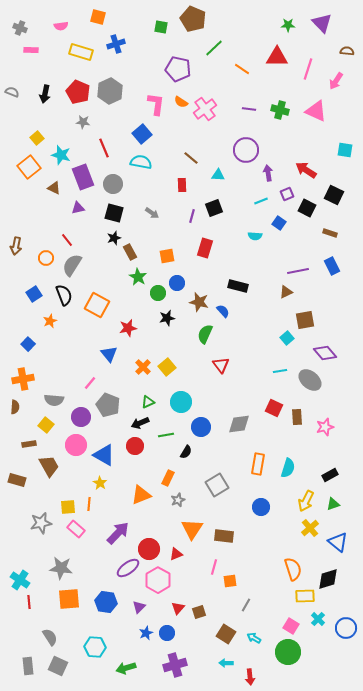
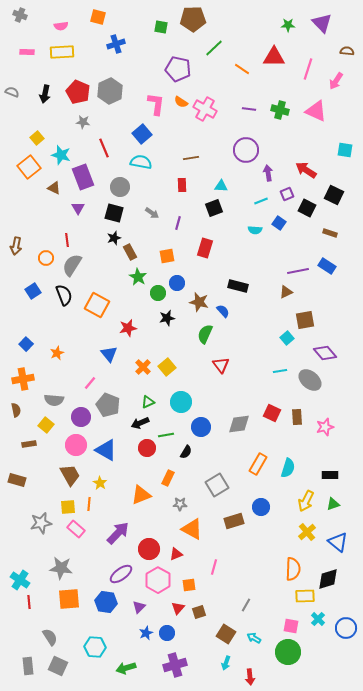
brown pentagon at (193, 19): rotated 25 degrees counterclockwise
gray cross at (20, 28): moved 13 px up
pink rectangle at (31, 50): moved 4 px left, 2 px down
yellow rectangle at (81, 52): moved 19 px left; rotated 20 degrees counterclockwise
red triangle at (277, 57): moved 3 px left
pink cross at (205, 109): rotated 25 degrees counterclockwise
brown line at (191, 158): rotated 49 degrees counterclockwise
cyan triangle at (218, 175): moved 3 px right, 11 px down
gray circle at (113, 184): moved 7 px right, 3 px down
purple triangle at (78, 208): rotated 48 degrees counterclockwise
purple line at (192, 216): moved 14 px left, 7 px down
cyan semicircle at (255, 236): moved 6 px up
red line at (67, 240): rotated 32 degrees clockwise
blue rectangle at (332, 266): moved 5 px left; rotated 30 degrees counterclockwise
blue square at (34, 294): moved 1 px left, 3 px up
orange star at (50, 321): moved 7 px right, 32 px down
blue square at (28, 344): moved 2 px left
brown semicircle at (15, 407): moved 1 px right, 3 px down; rotated 16 degrees counterclockwise
red square at (274, 408): moved 2 px left, 5 px down
red circle at (135, 446): moved 12 px right, 2 px down
blue triangle at (104, 455): moved 2 px right, 5 px up
orange rectangle at (258, 464): rotated 20 degrees clockwise
brown trapezoid at (49, 466): moved 21 px right, 9 px down
black rectangle at (330, 475): rotated 28 degrees clockwise
gray star at (178, 500): moved 2 px right, 4 px down; rotated 24 degrees clockwise
yellow cross at (310, 528): moved 3 px left, 4 px down
orange triangle at (192, 529): rotated 35 degrees counterclockwise
brown rectangle at (224, 536): moved 10 px right, 15 px up; rotated 24 degrees counterclockwise
purple ellipse at (128, 568): moved 7 px left, 6 px down
orange semicircle at (293, 569): rotated 20 degrees clockwise
orange square at (230, 581): moved 41 px left, 4 px down
pink square at (291, 626): rotated 21 degrees counterclockwise
cyan arrow at (226, 663): rotated 72 degrees counterclockwise
